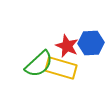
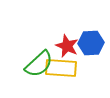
yellow rectangle: rotated 12 degrees counterclockwise
